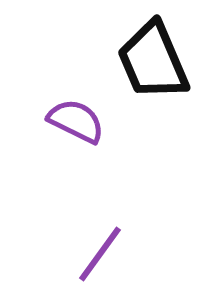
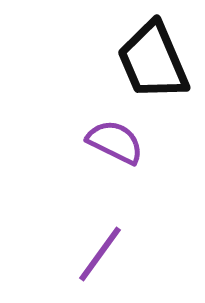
purple semicircle: moved 39 px right, 21 px down
